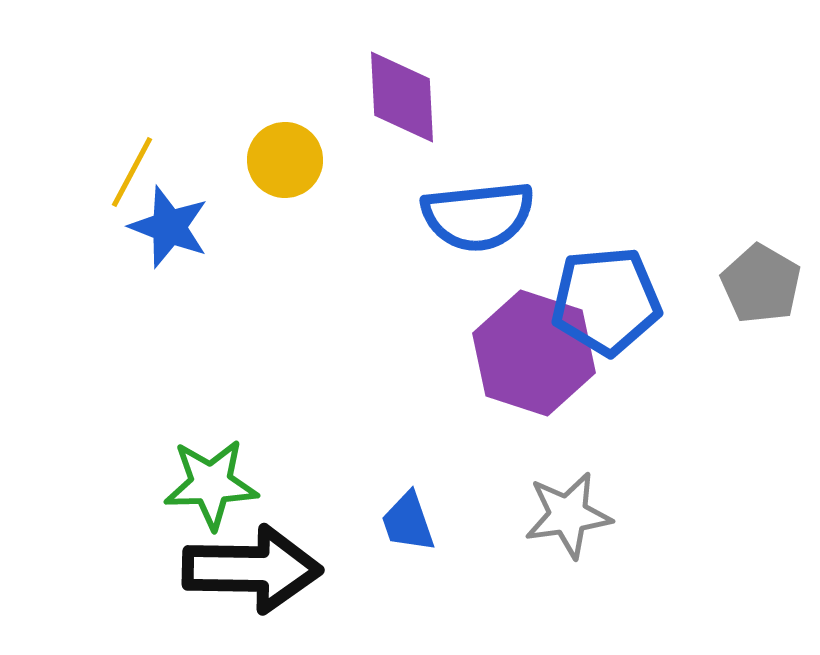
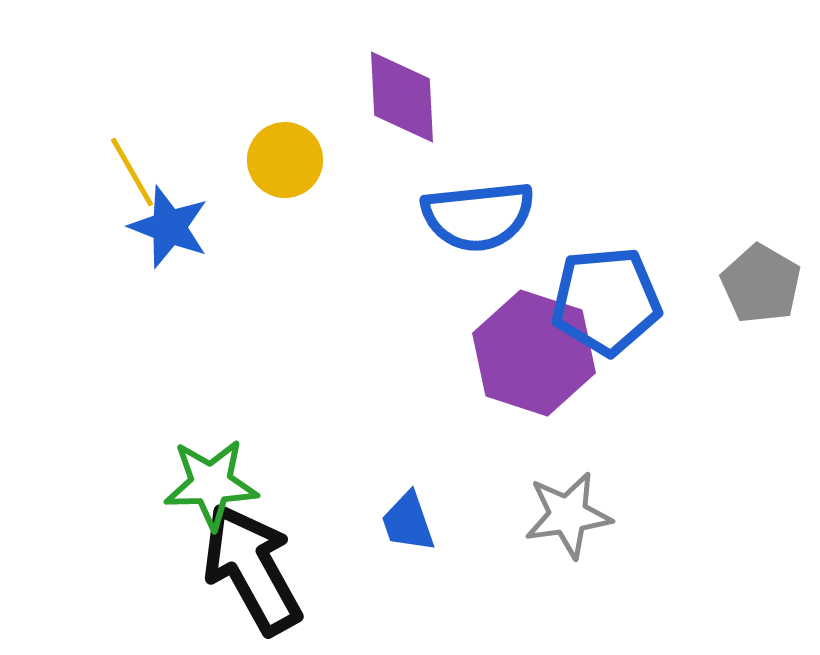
yellow line: rotated 58 degrees counterclockwise
black arrow: rotated 120 degrees counterclockwise
